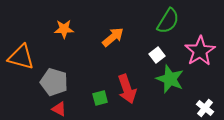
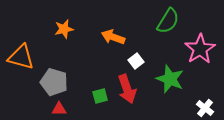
orange star: rotated 12 degrees counterclockwise
orange arrow: rotated 120 degrees counterclockwise
pink star: moved 2 px up
white square: moved 21 px left, 6 px down
green square: moved 2 px up
red triangle: rotated 28 degrees counterclockwise
